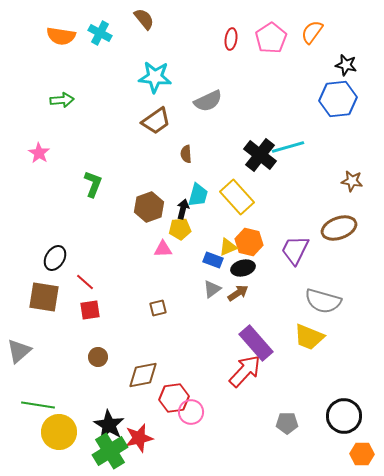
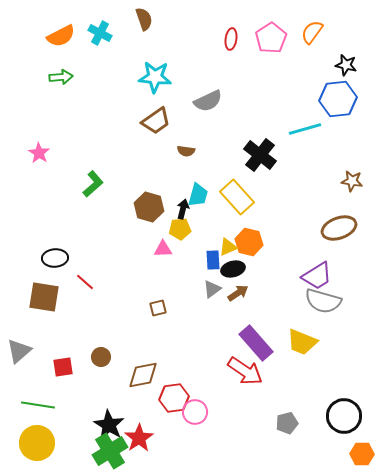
brown semicircle at (144, 19): rotated 20 degrees clockwise
orange semicircle at (61, 36): rotated 36 degrees counterclockwise
green arrow at (62, 100): moved 1 px left, 23 px up
cyan line at (288, 147): moved 17 px right, 18 px up
brown semicircle at (186, 154): moved 3 px up; rotated 78 degrees counterclockwise
green L-shape at (93, 184): rotated 28 degrees clockwise
brown hexagon at (149, 207): rotated 24 degrees counterclockwise
purple trapezoid at (295, 250): moved 22 px right, 26 px down; rotated 148 degrees counterclockwise
black ellipse at (55, 258): rotated 55 degrees clockwise
blue rectangle at (213, 260): rotated 66 degrees clockwise
black ellipse at (243, 268): moved 10 px left, 1 px down
red square at (90, 310): moved 27 px left, 57 px down
yellow trapezoid at (309, 337): moved 7 px left, 5 px down
brown circle at (98, 357): moved 3 px right
red arrow at (245, 371): rotated 81 degrees clockwise
pink circle at (191, 412): moved 4 px right
gray pentagon at (287, 423): rotated 15 degrees counterclockwise
yellow circle at (59, 432): moved 22 px left, 11 px down
red star at (139, 438): rotated 20 degrees counterclockwise
